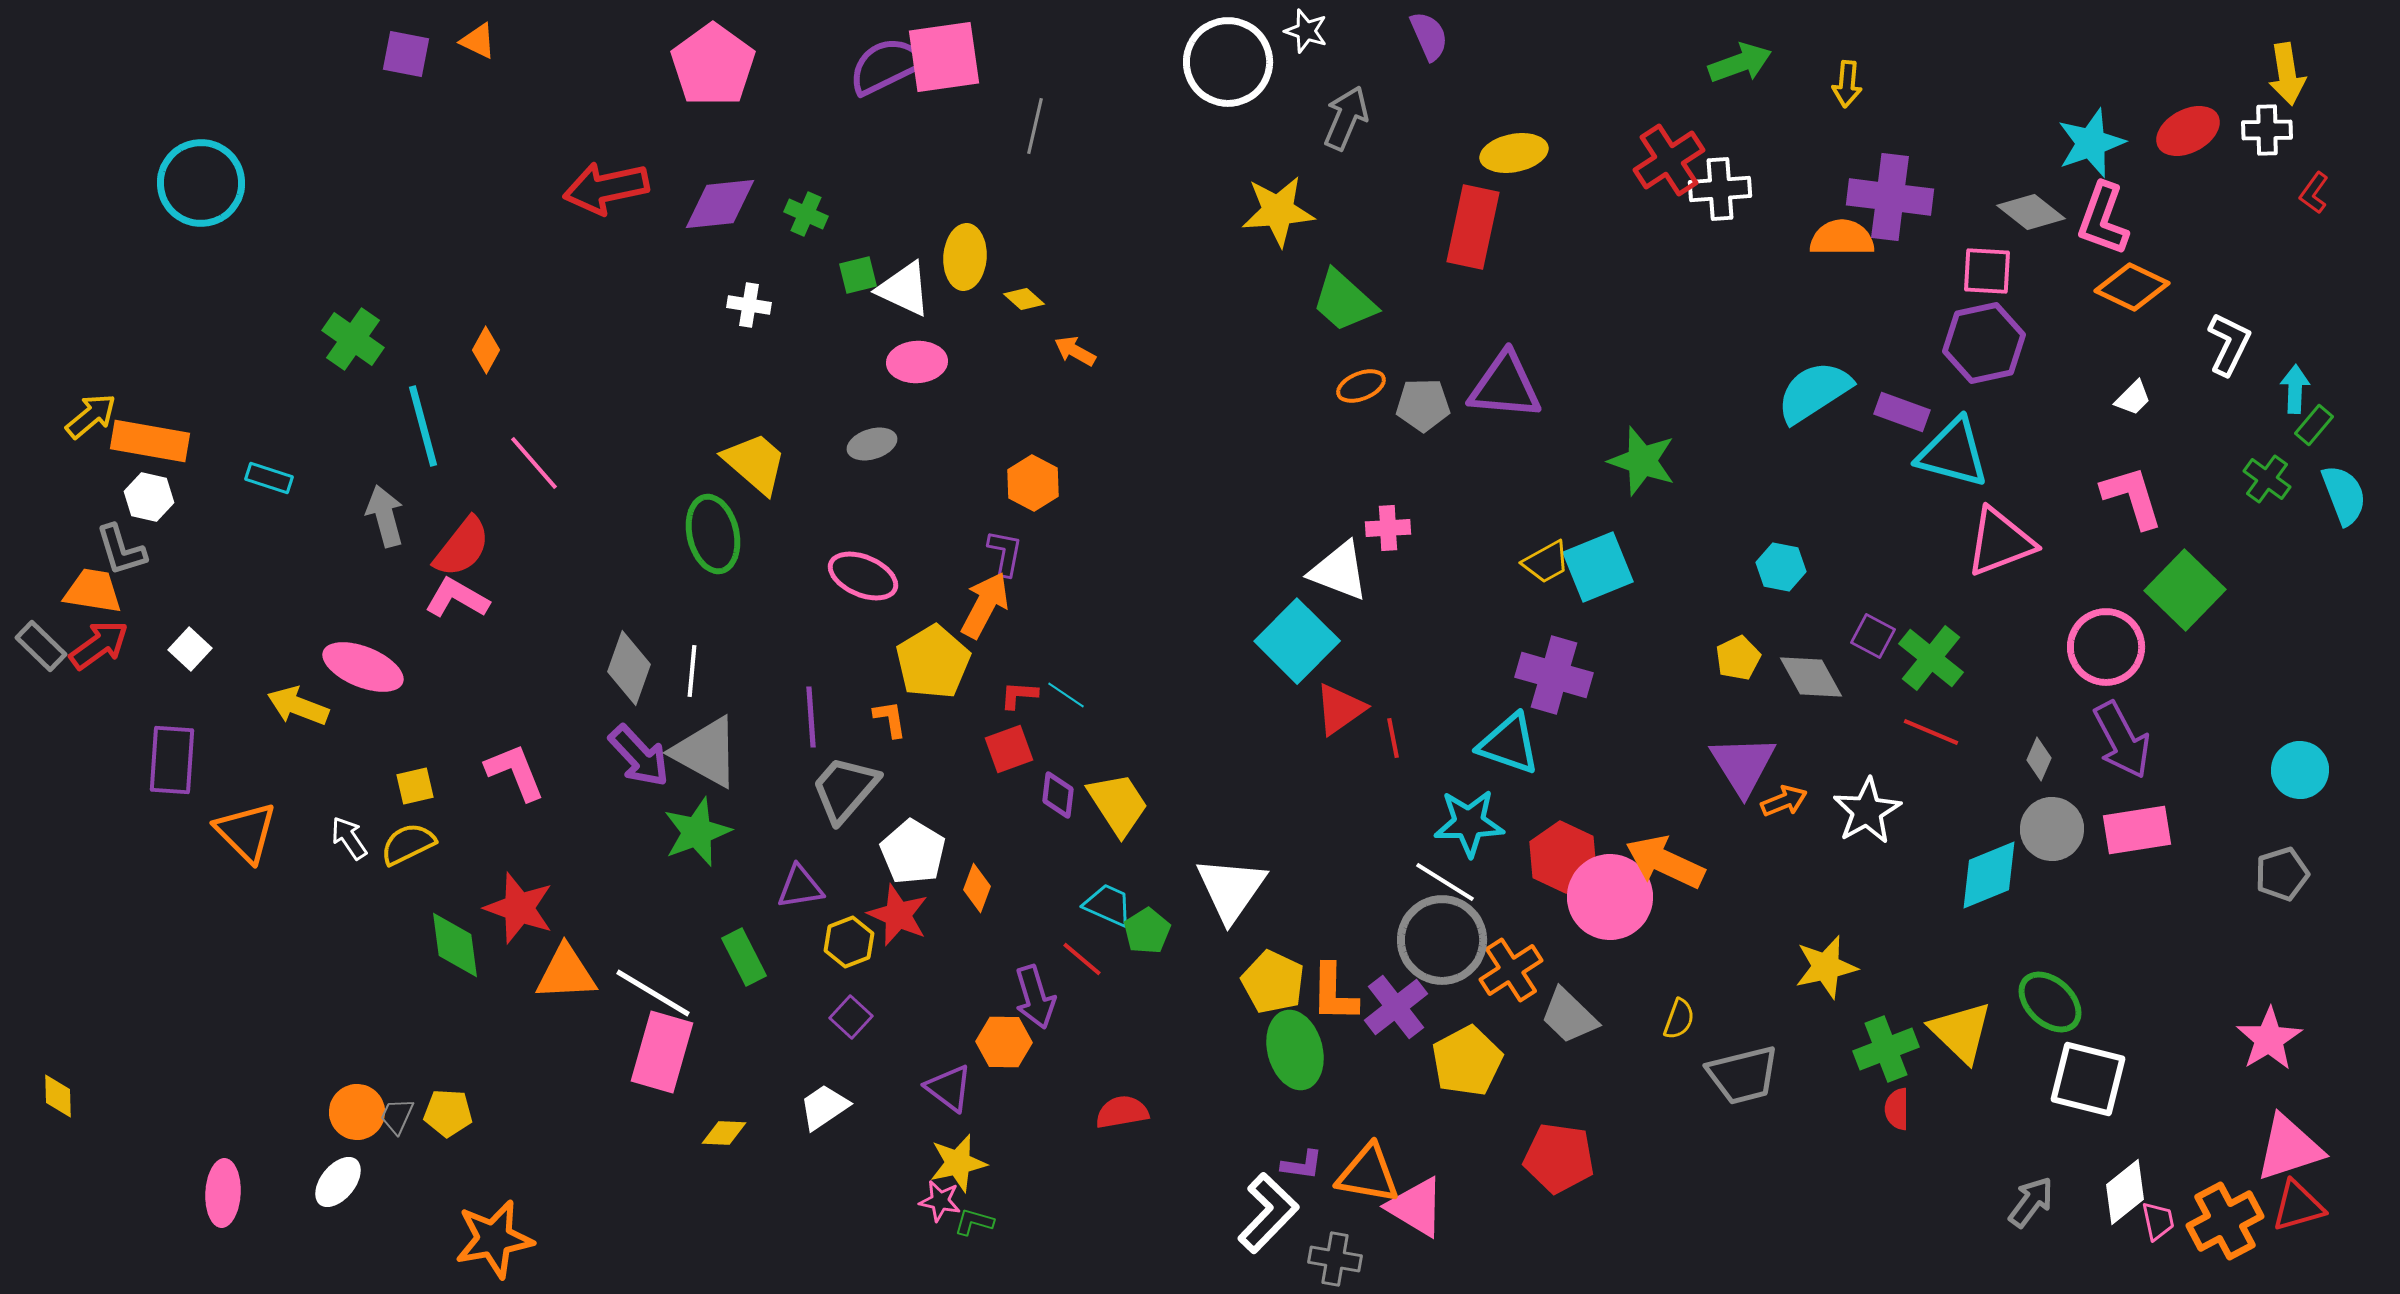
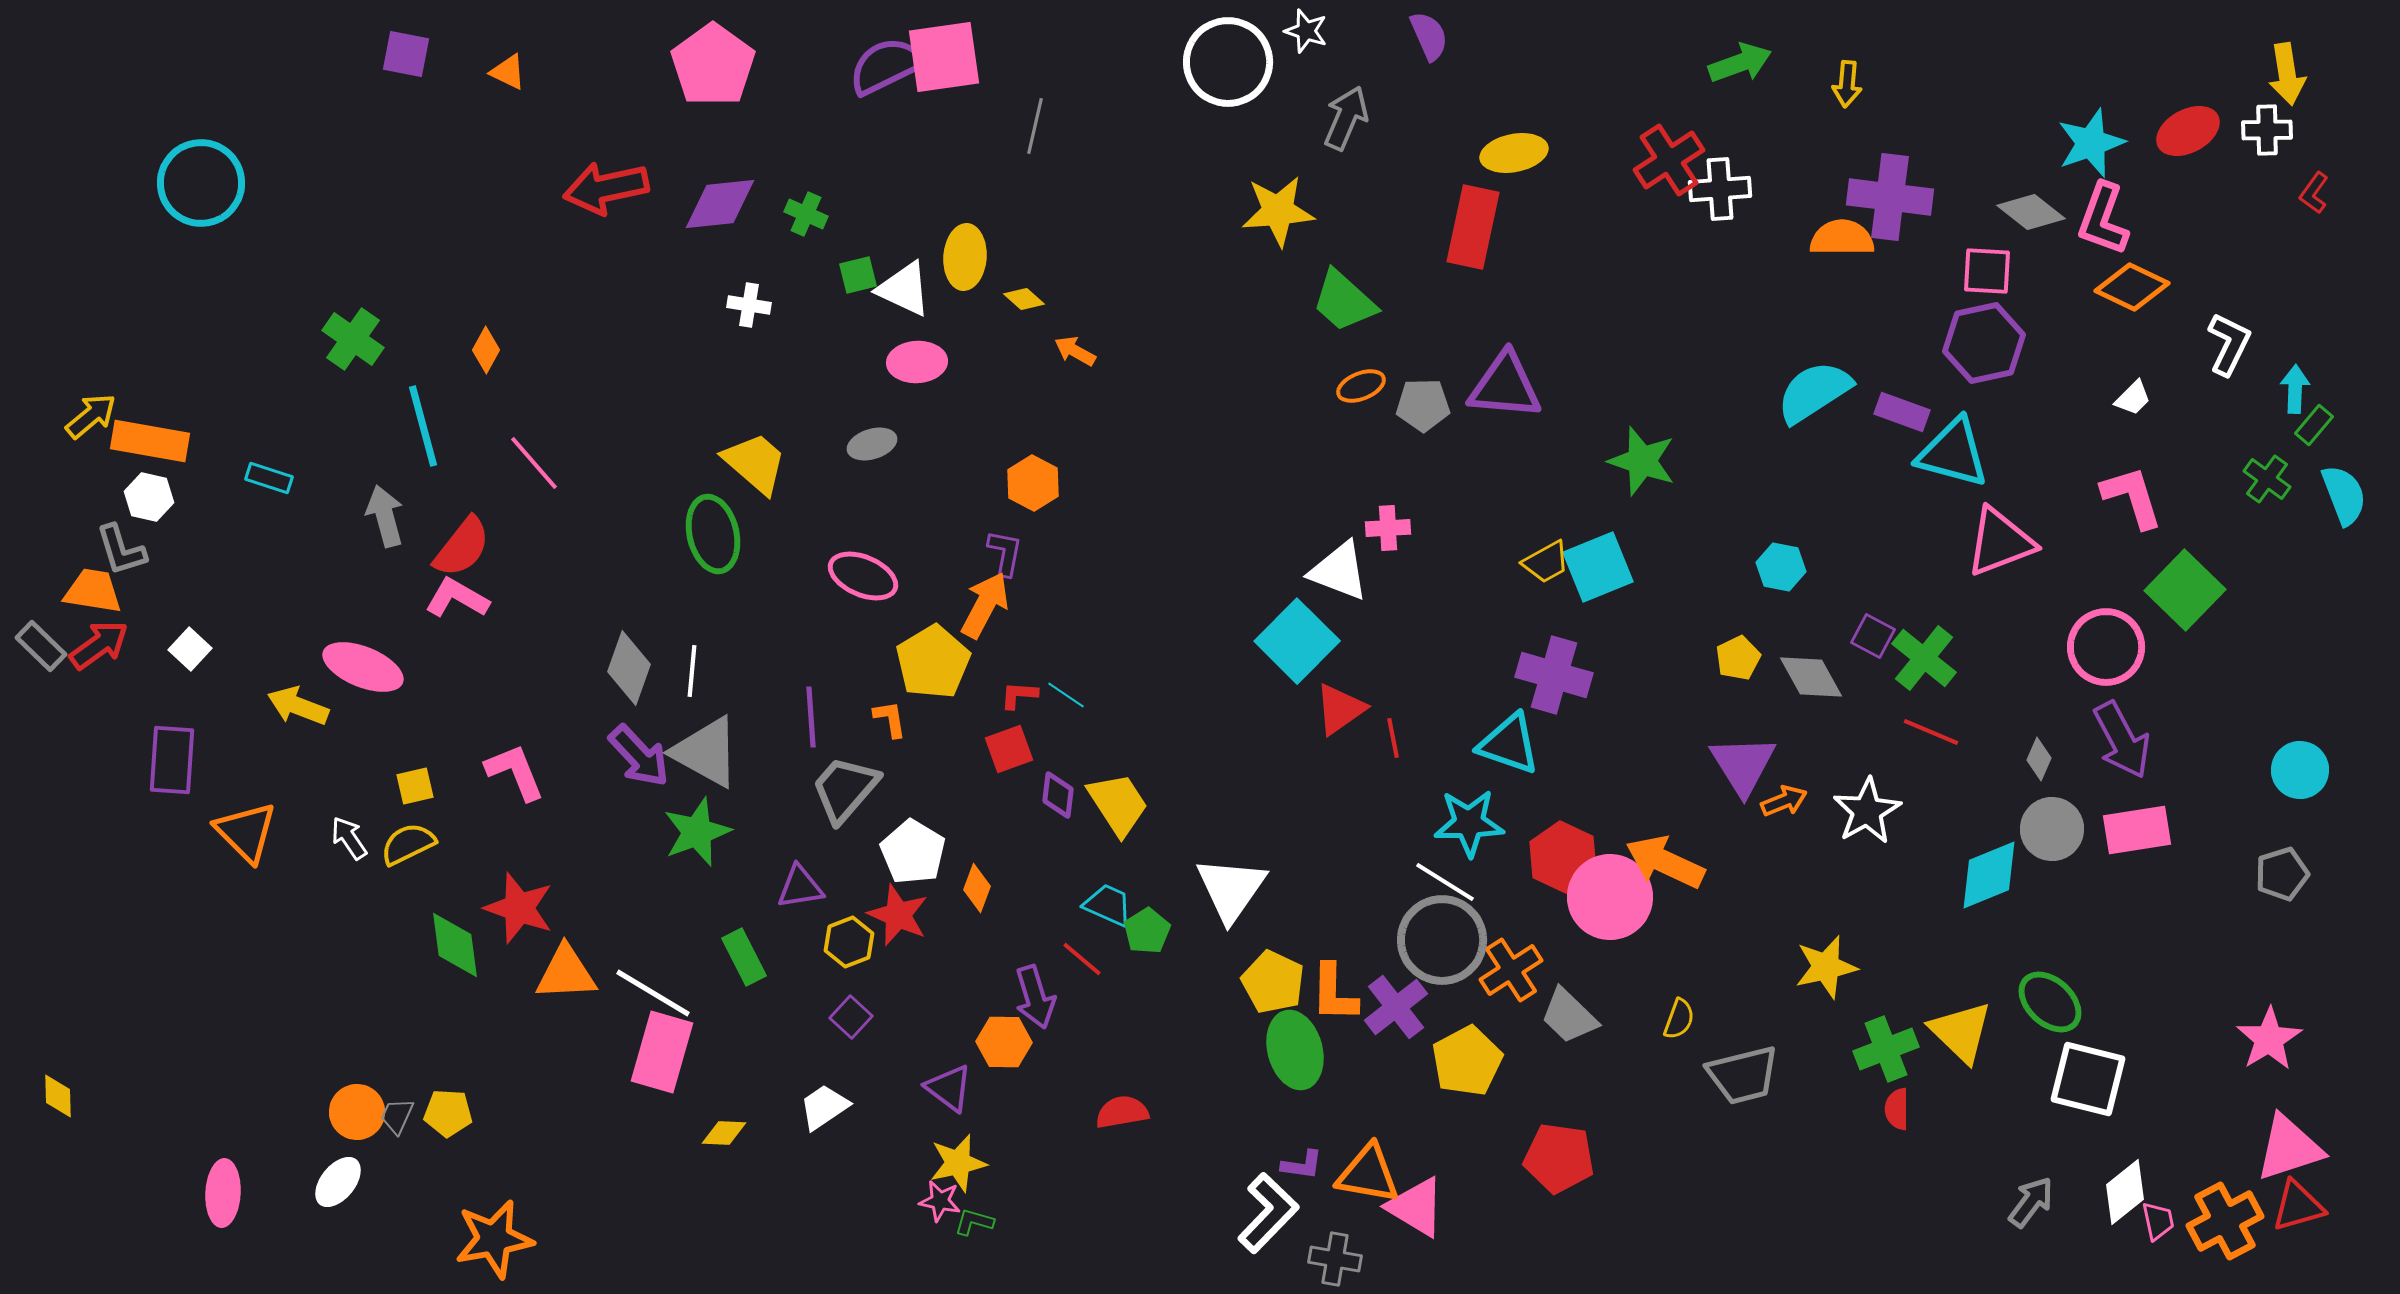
orange triangle at (478, 41): moved 30 px right, 31 px down
green cross at (1931, 658): moved 7 px left
